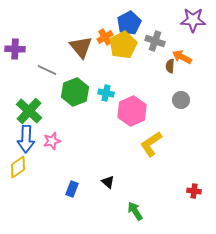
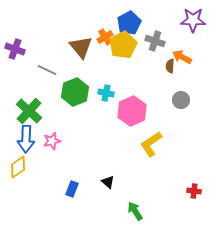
purple cross: rotated 18 degrees clockwise
